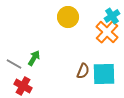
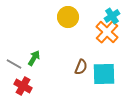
brown semicircle: moved 2 px left, 4 px up
